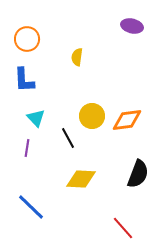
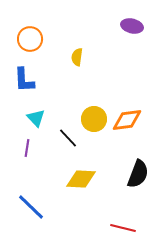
orange circle: moved 3 px right
yellow circle: moved 2 px right, 3 px down
black line: rotated 15 degrees counterclockwise
red line: rotated 35 degrees counterclockwise
